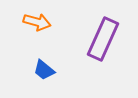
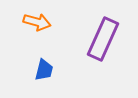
blue trapezoid: rotated 115 degrees counterclockwise
